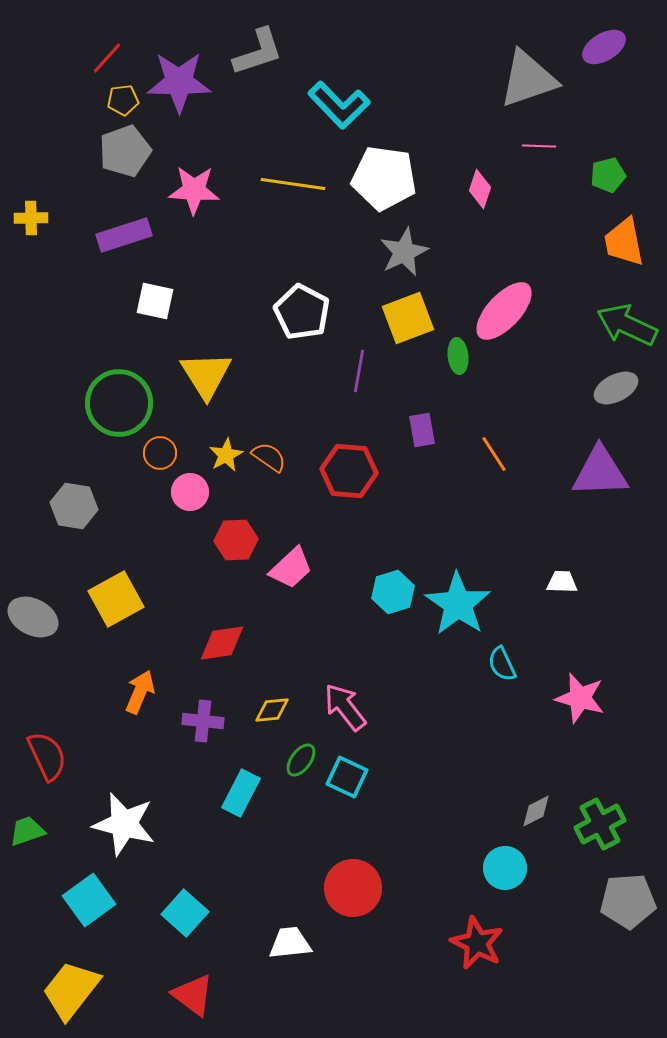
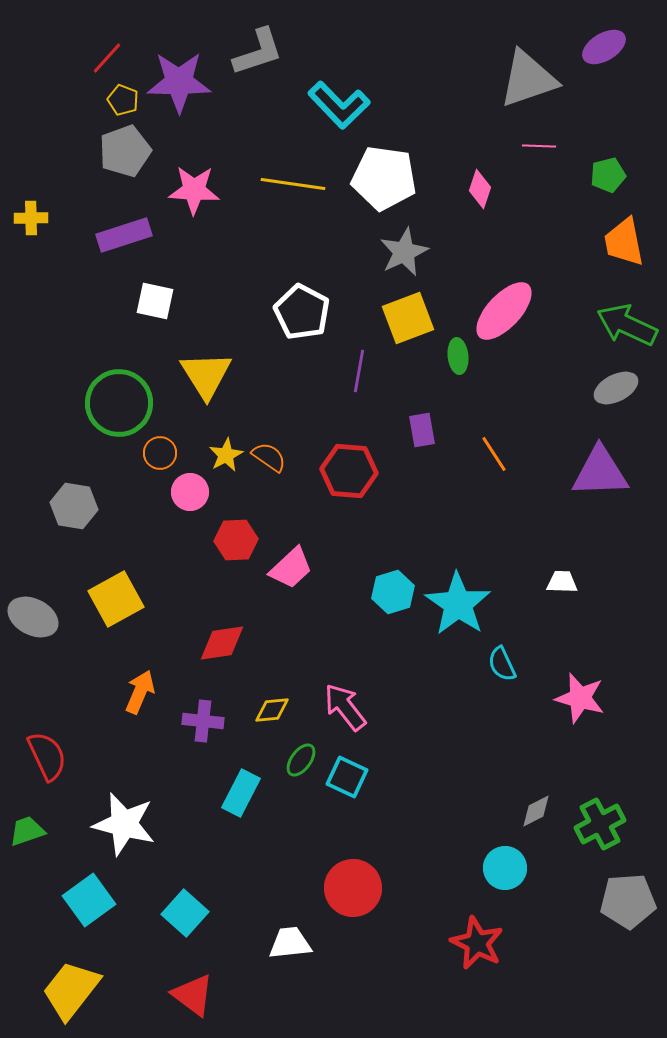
yellow pentagon at (123, 100): rotated 28 degrees clockwise
